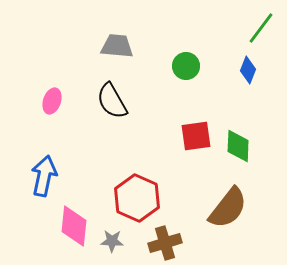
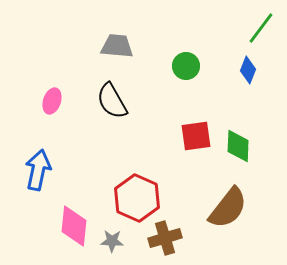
blue arrow: moved 6 px left, 6 px up
brown cross: moved 5 px up
